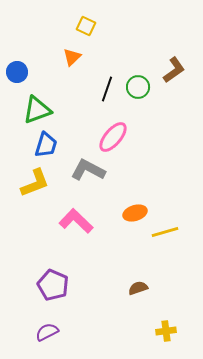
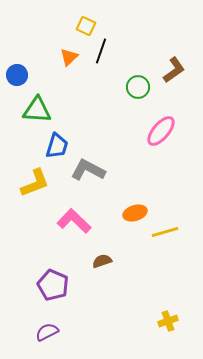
orange triangle: moved 3 px left
blue circle: moved 3 px down
black line: moved 6 px left, 38 px up
green triangle: rotated 24 degrees clockwise
pink ellipse: moved 48 px right, 6 px up
blue trapezoid: moved 11 px right, 1 px down
pink L-shape: moved 2 px left
brown semicircle: moved 36 px left, 27 px up
yellow cross: moved 2 px right, 10 px up; rotated 12 degrees counterclockwise
